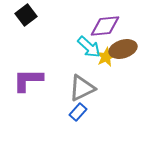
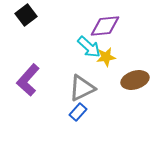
brown ellipse: moved 12 px right, 31 px down
yellow star: rotated 18 degrees clockwise
purple L-shape: rotated 48 degrees counterclockwise
